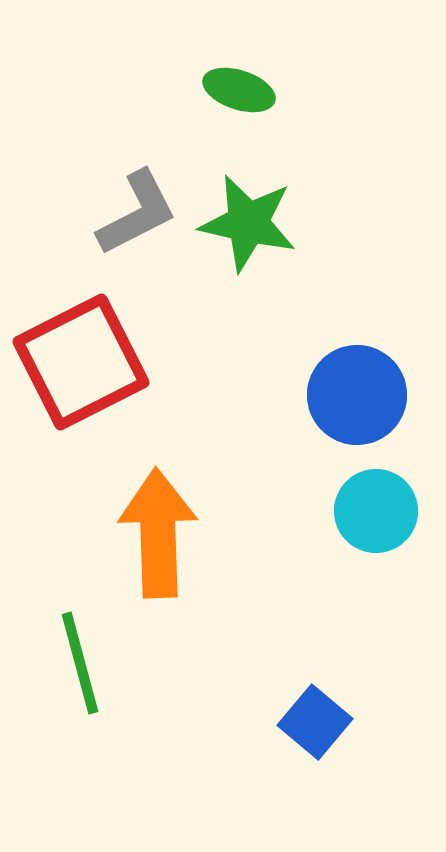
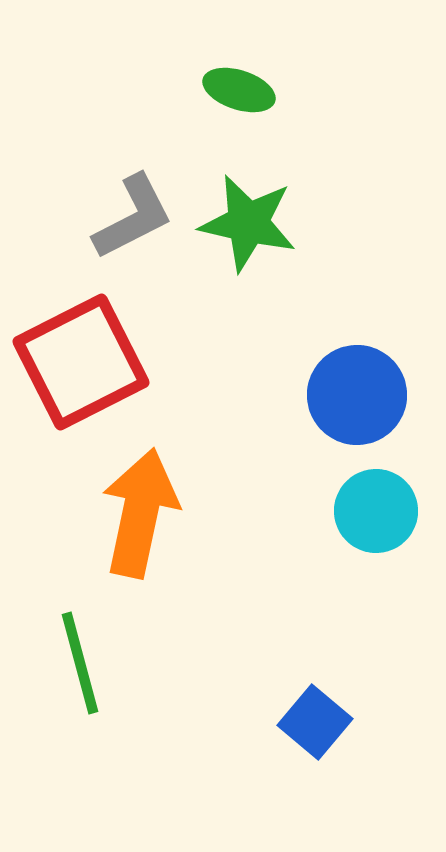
gray L-shape: moved 4 px left, 4 px down
orange arrow: moved 18 px left, 20 px up; rotated 14 degrees clockwise
